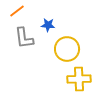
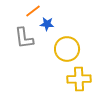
orange line: moved 16 px right
blue star: moved 1 px left, 1 px up
